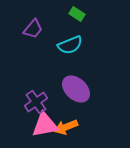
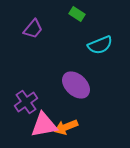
cyan semicircle: moved 30 px right
purple ellipse: moved 4 px up
purple cross: moved 10 px left
pink triangle: moved 1 px left
